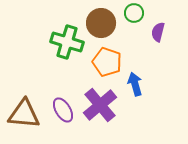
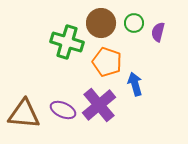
green circle: moved 10 px down
purple cross: moved 1 px left
purple ellipse: rotated 35 degrees counterclockwise
